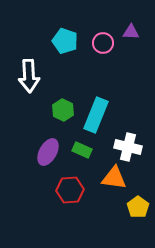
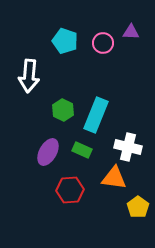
white arrow: rotated 8 degrees clockwise
